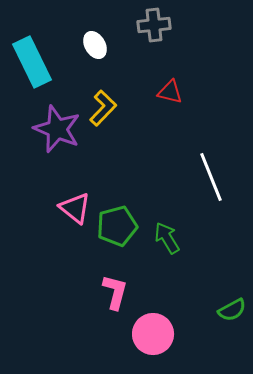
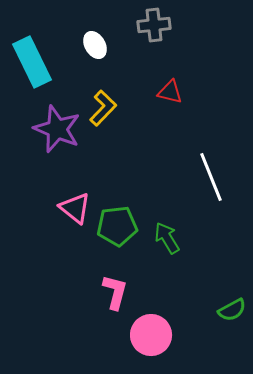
green pentagon: rotated 9 degrees clockwise
pink circle: moved 2 px left, 1 px down
